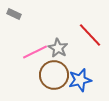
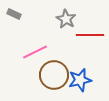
red line: rotated 48 degrees counterclockwise
gray star: moved 8 px right, 29 px up
